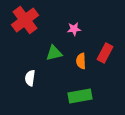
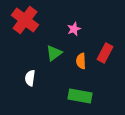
red cross: rotated 16 degrees counterclockwise
pink star: rotated 16 degrees counterclockwise
green triangle: rotated 24 degrees counterclockwise
green rectangle: rotated 20 degrees clockwise
